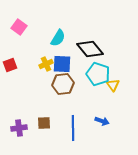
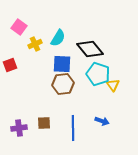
yellow cross: moved 11 px left, 20 px up
